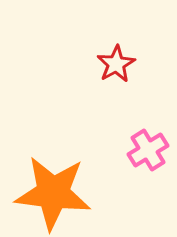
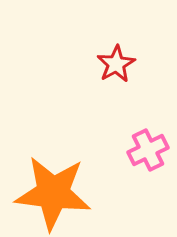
pink cross: rotated 6 degrees clockwise
